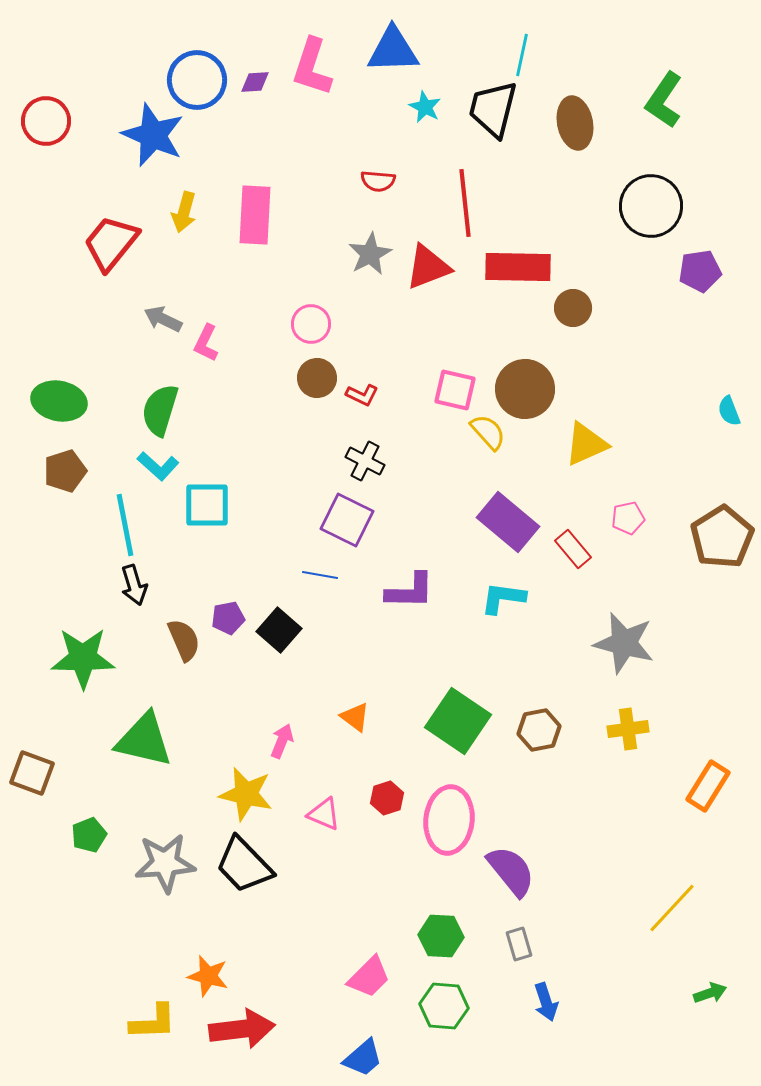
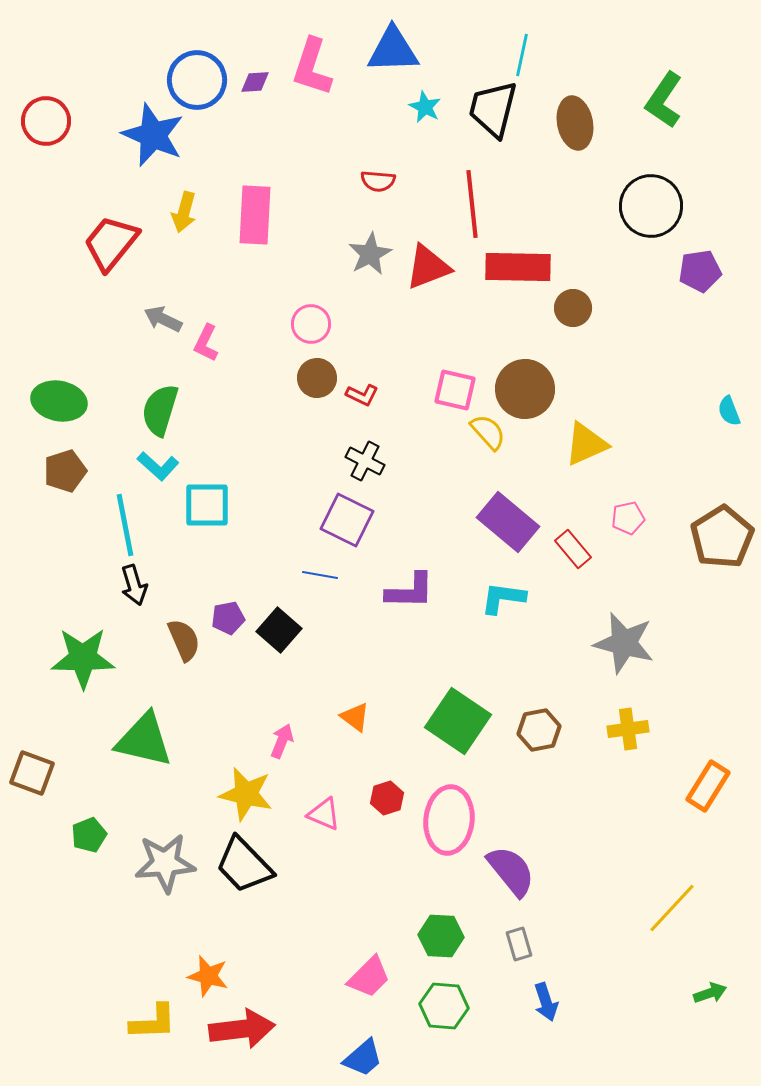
red line at (465, 203): moved 7 px right, 1 px down
